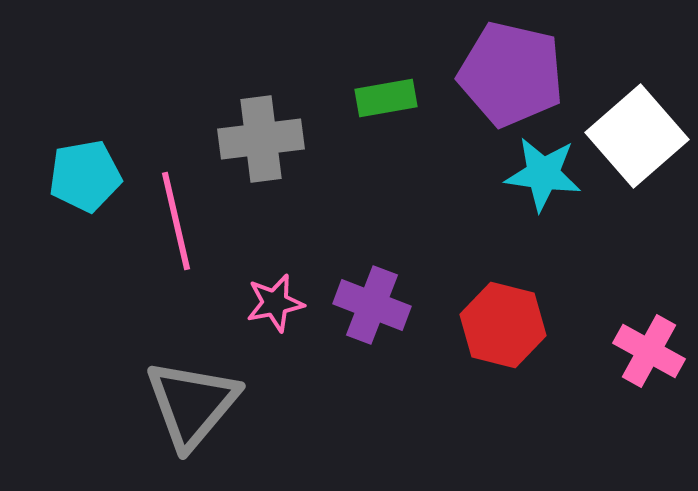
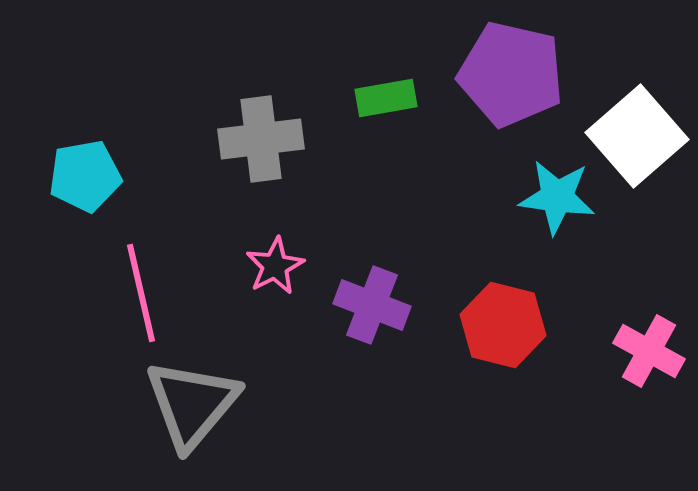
cyan star: moved 14 px right, 23 px down
pink line: moved 35 px left, 72 px down
pink star: moved 37 px up; rotated 16 degrees counterclockwise
